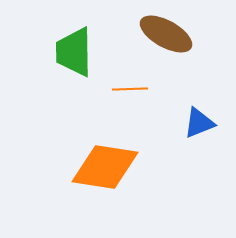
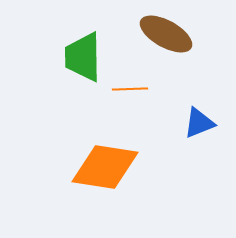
green trapezoid: moved 9 px right, 5 px down
